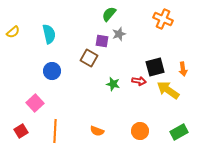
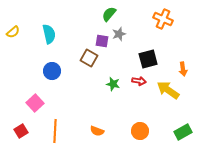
black square: moved 7 px left, 8 px up
green rectangle: moved 4 px right
